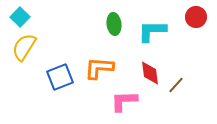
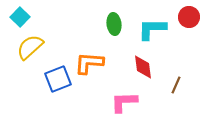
red circle: moved 7 px left
cyan L-shape: moved 2 px up
yellow semicircle: moved 6 px right; rotated 16 degrees clockwise
orange L-shape: moved 10 px left, 5 px up
red diamond: moved 7 px left, 6 px up
blue square: moved 2 px left, 2 px down
brown line: rotated 18 degrees counterclockwise
pink L-shape: moved 1 px down
